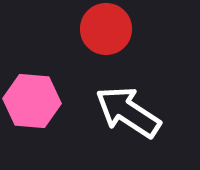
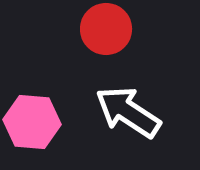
pink hexagon: moved 21 px down
